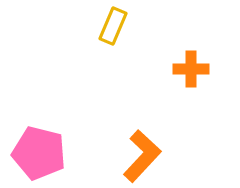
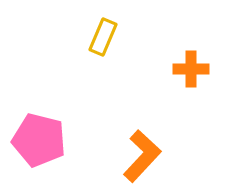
yellow rectangle: moved 10 px left, 11 px down
pink pentagon: moved 13 px up
